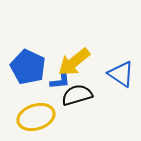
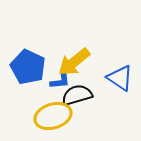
blue triangle: moved 1 px left, 4 px down
yellow ellipse: moved 17 px right, 1 px up
